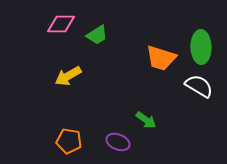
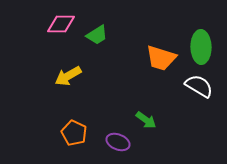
orange pentagon: moved 5 px right, 8 px up; rotated 15 degrees clockwise
